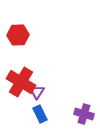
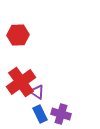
red cross: rotated 24 degrees clockwise
purple triangle: rotated 28 degrees counterclockwise
purple cross: moved 23 px left
